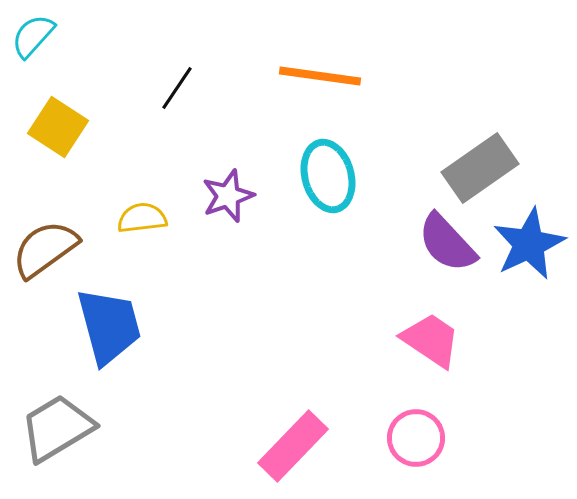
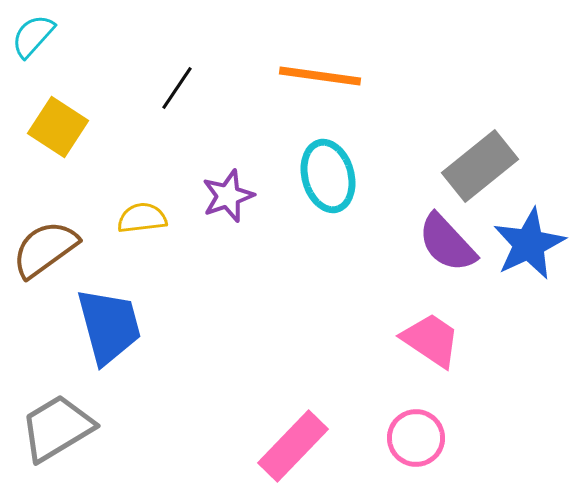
gray rectangle: moved 2 px up; rotated 4 degrees counterclockwise
